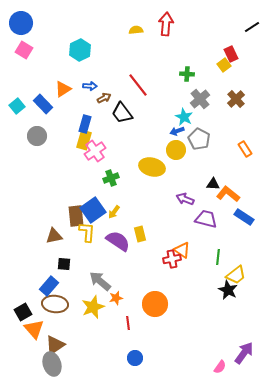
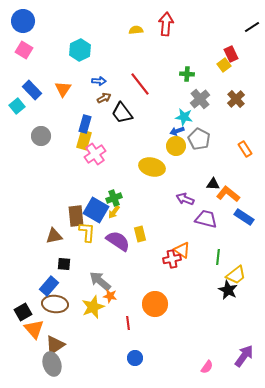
blue circle at (21, 23): moved 2 px right, 2 px up
red line at (138, 85): moved 2 px right, 1 px up
blue arrow at (90, 86): moved 9 px right, 5 px up
orange triangle at (63, 89): rotated 24 degrees counterclockwise
blue rectangle at (43, 104): moved 11 px left, 14 px up
cyan star at (184, 117): rotated 18 degrees counterclockwise
gray circle at (37, 136): moved 4 px right
yellow circle at (176, 150): moved 4 px up
pink cross at (95, 151): moved 3 px down
green cross at (111, 178): moved 3 px right, 20 px down
blue square at (93, 210): moved 3 px right; rotated 25 degrees counterclockwise
orange star at (116, 298): moved 6 px left, 2 px up; rotated 24 degrees clockwise
purple arrow at (244, 353): moved 3 px down
pink semicircle at (220, 367): moved 13 px left
